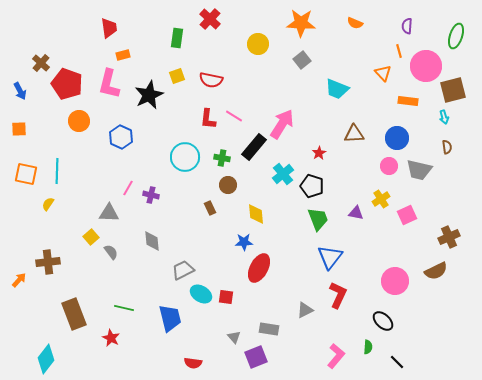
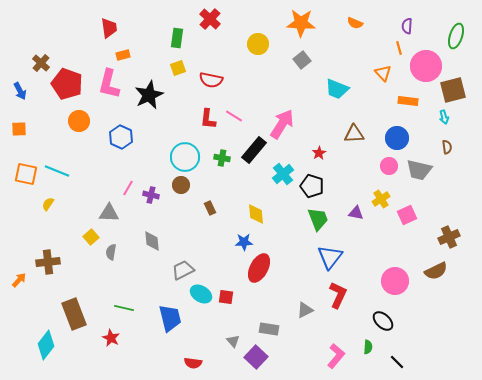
orange line at (399, 51): moved 3 px up
yellow square at (177, 76): moved 1 px right, 8 px up
black rectangle at (254, 147): moved 3 px down
cyan line at (57, 171): rotated 70 degrees counterclockwise
brown circle at (228, 185): moved 47 px left
gray semicircle at (111, 252): rotated 133 degrees counterclockwise
gray triangle at (234, 337): moved 1 px left, 4 px down
purple square at (256, 357): rotated 25 degrees counterclockwise
cyan diamond at (46, 359): moved 14 px up
